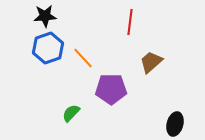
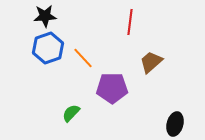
purple pentagon: moved 1 px right, 1 px up
